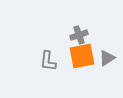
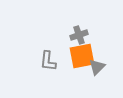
gray triangle: moved 10 px left, 9 px down; rotated 12 degrees counterclockwise
